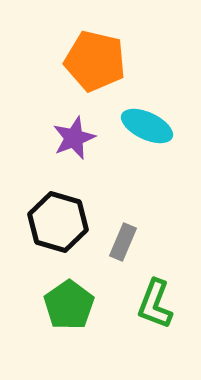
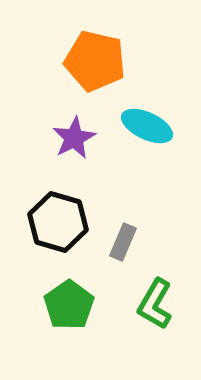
purple star: rotated 6 degrees counterclockwise
green L-shape: rotated 9 degrees clockwise
